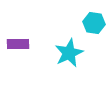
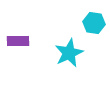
purple rectangle: moved 3 px up
